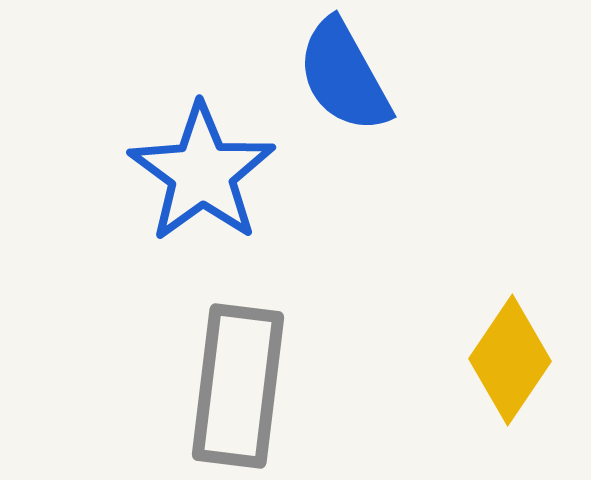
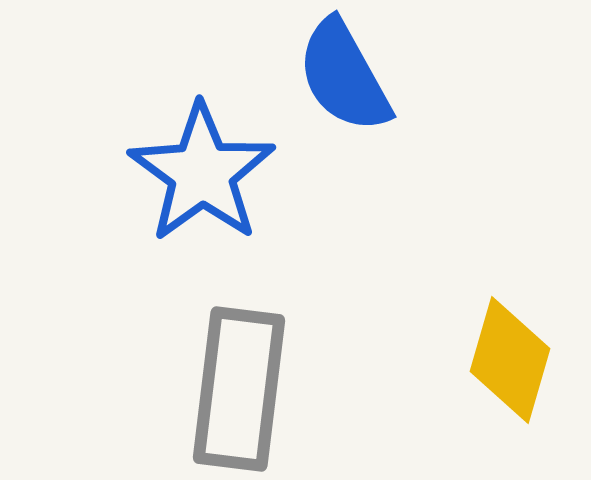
yellow diamond: rotated 18 degrees counterclockwise
gray rectangle: moved 1 px right, 3 px down
